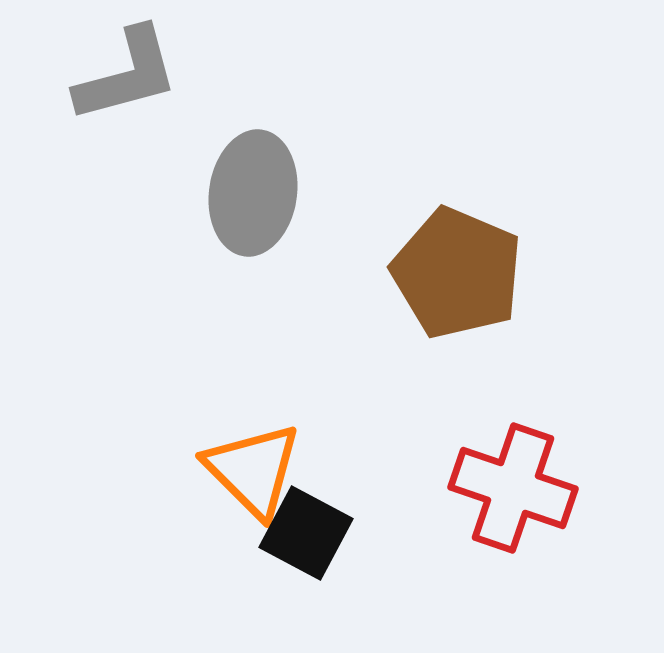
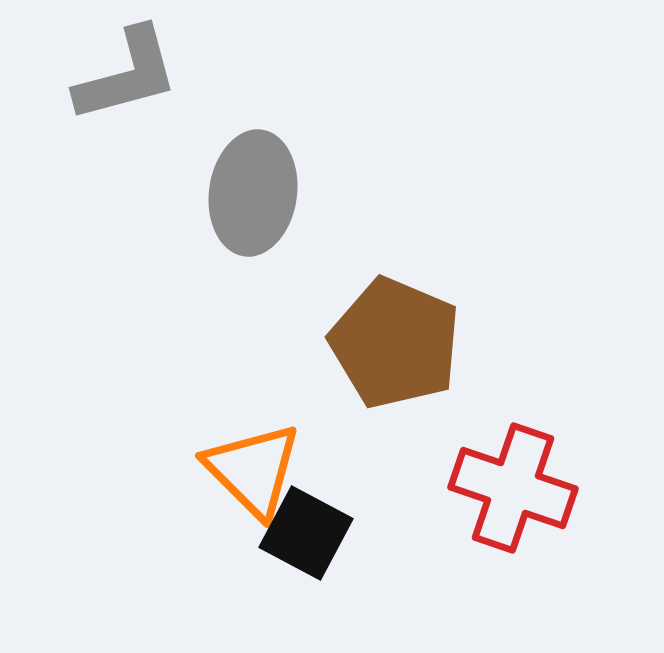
brown pentagon: moved 62 px left, 70 px down
